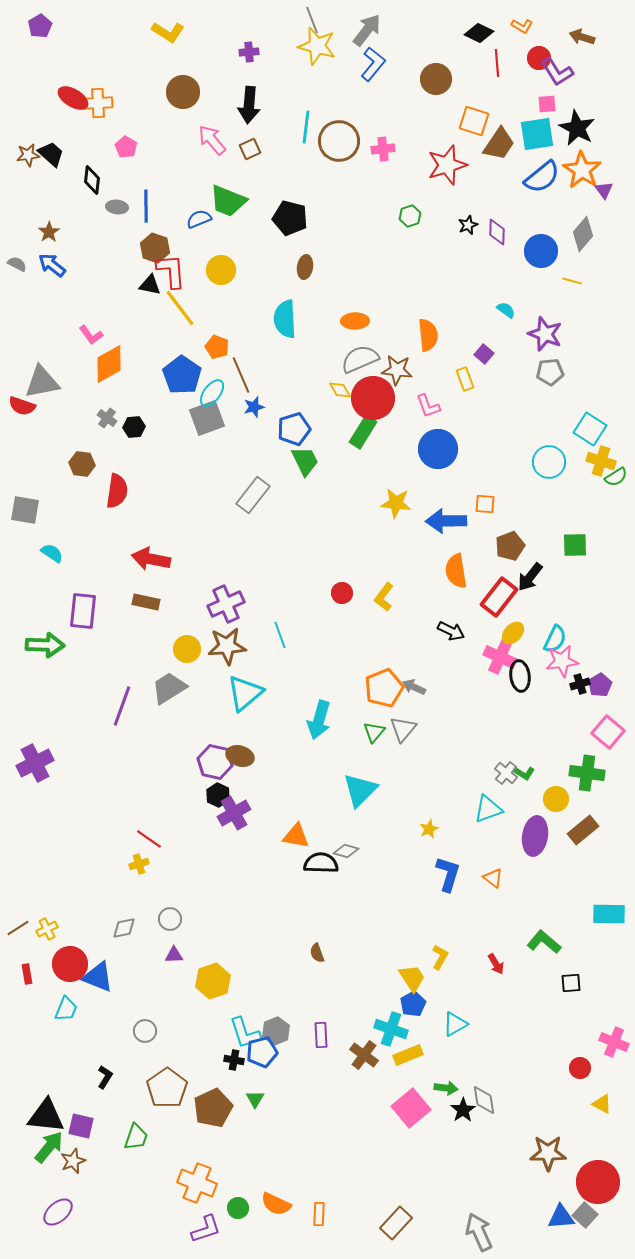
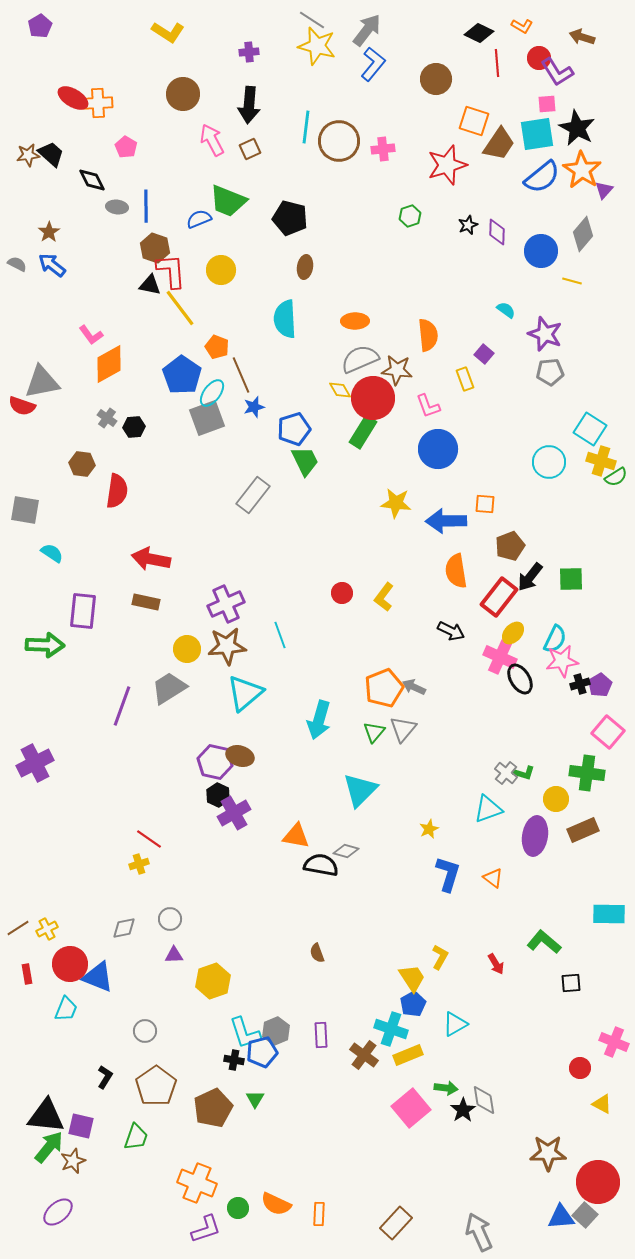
gray line at (312, 20): rotated 36 degrees counterclockwise
brown circle at (183, 92): moved 2 px down
pink arrow at (212, 140): rotated 12 degrees clockwise
black diamond at (92, 180): rotated 32 degrees counterclockwise
purple triangle at (604, 190): rotated 18 degrees clockwise
green square at (575, 545): moved 4 px left, 34 px down
black ellipse at (520, 676): moved 3 px down; rotated 24 degrees counterclockwise
green L-shape at (524, 773): rotated 15 degrees counterclockwise
brown rectangle at (583, 830): rotated 16 degrees clockwise
black semicircle at (321, 863): moved 2 px down; rotated 8 degrees clockwise
brown pentagon at (167, 1088): moved 11 px left, 2 px up
